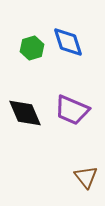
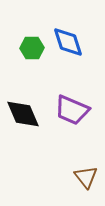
green hexagon: rotated 15 degrees clockwise
black diamond: moved 2 px left, 1 px down
